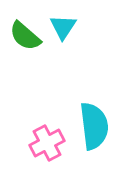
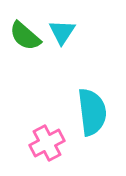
cyan triangle: moved 1 px left, 5 px down
cyan semicircle: moved 2 px left, 14 px up
